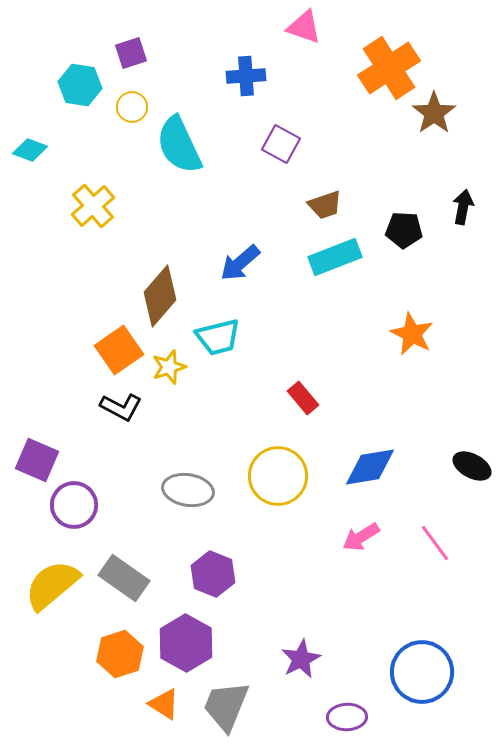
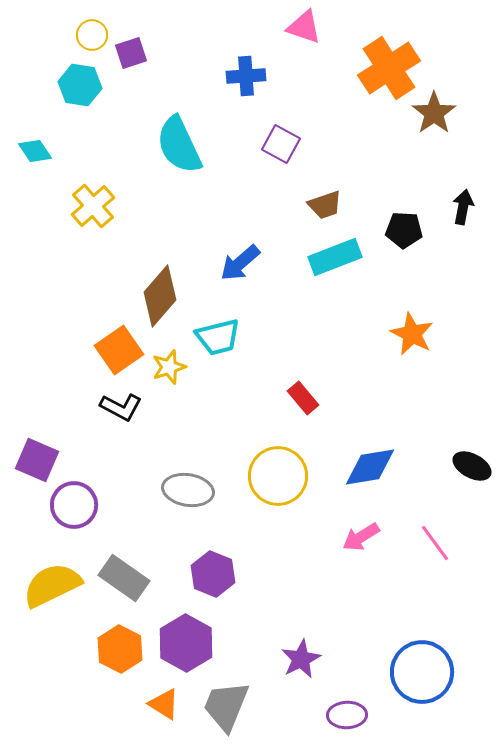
yellow circle at (132, 107): moved 40 px left, 72 px up
cyan diamond at (30, 150): moved 5 px right, 1 px down; rotated 36 degrees clockwise
yellow semicircle at (52, 585): rotated 14 degrees clockwise
orange hexagon at (120, 654): moved 5 px up; rotated 15 degrees counterclockwise
purple ellipse at (347, 717): moved 2 px up
